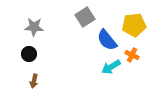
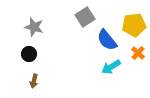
gray star: rotated 12 degrees clockwise
orange cross: moved 6 px right, 2 px up; rotated 16 degrees clockwise
